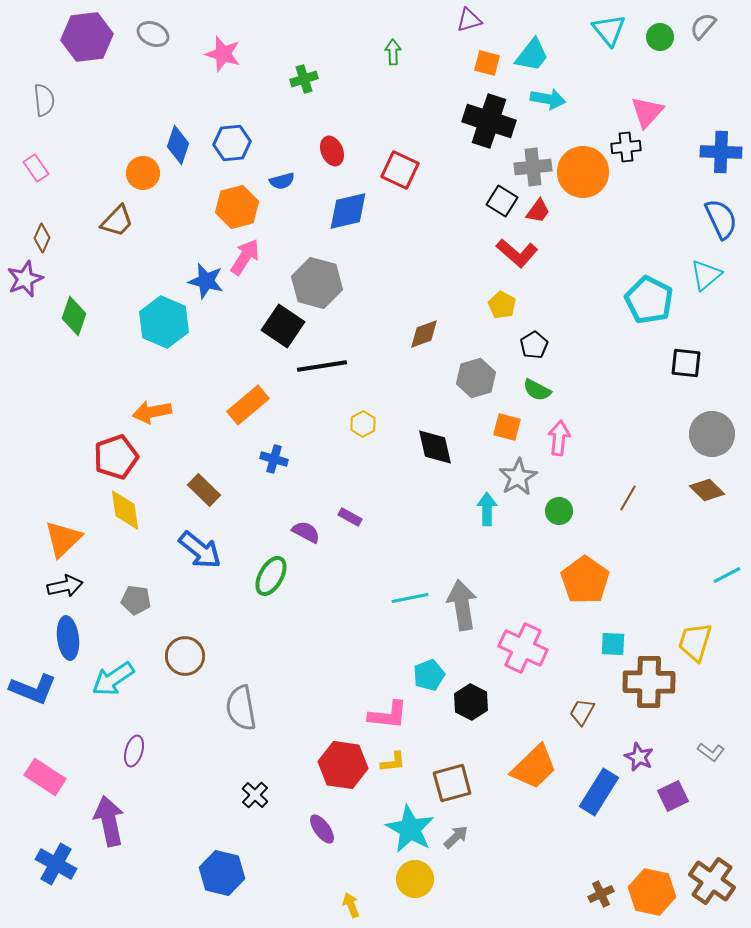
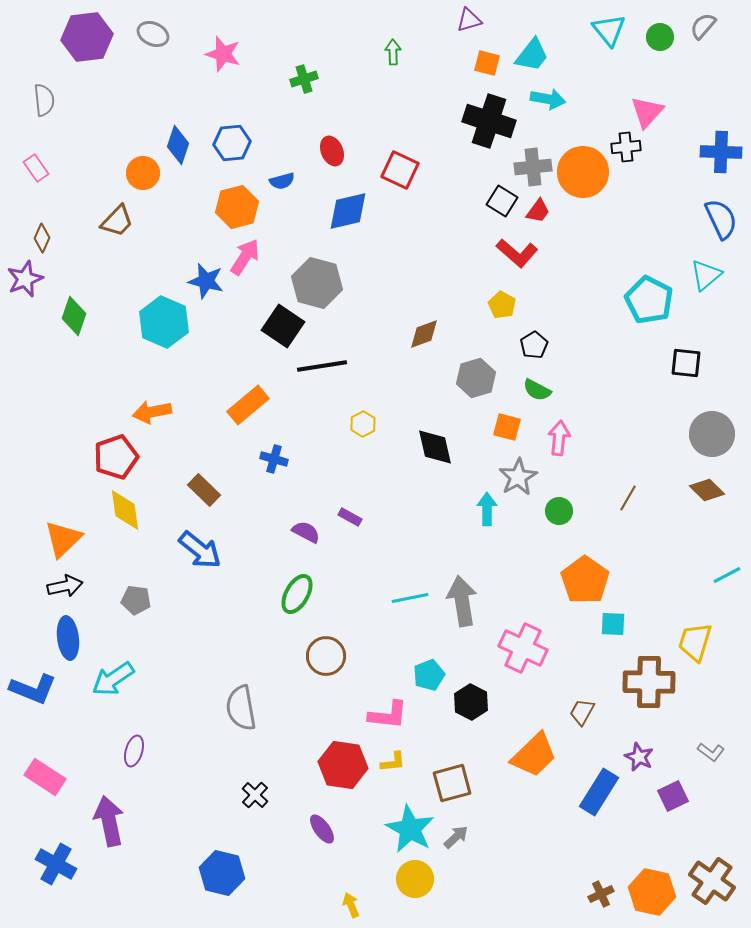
green ellipse at (271, 576): moved 26 px right, 18 px down
gray arrow at (462, 605): moved 4 px up
cyan square at (613, 644): moved 20 px up
brown circle at (185, 656): moved 141 px right
orange trapezoid at (534, 767): moved 12 px up
